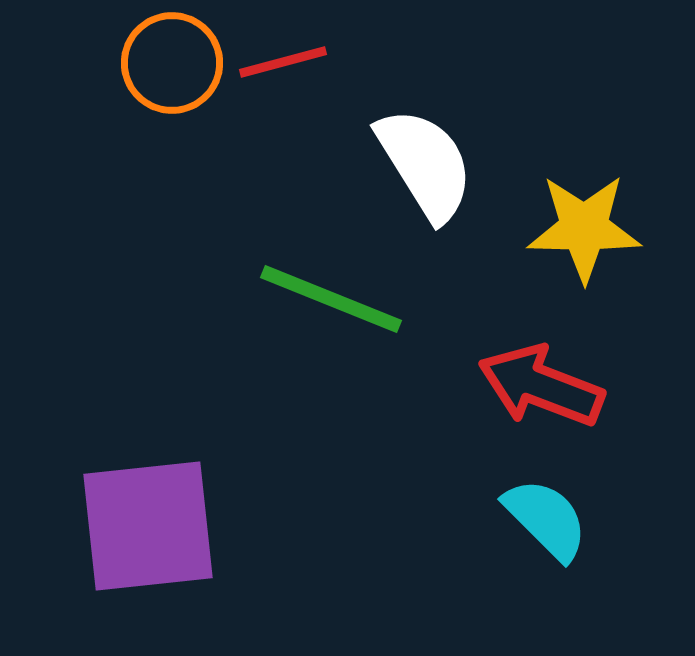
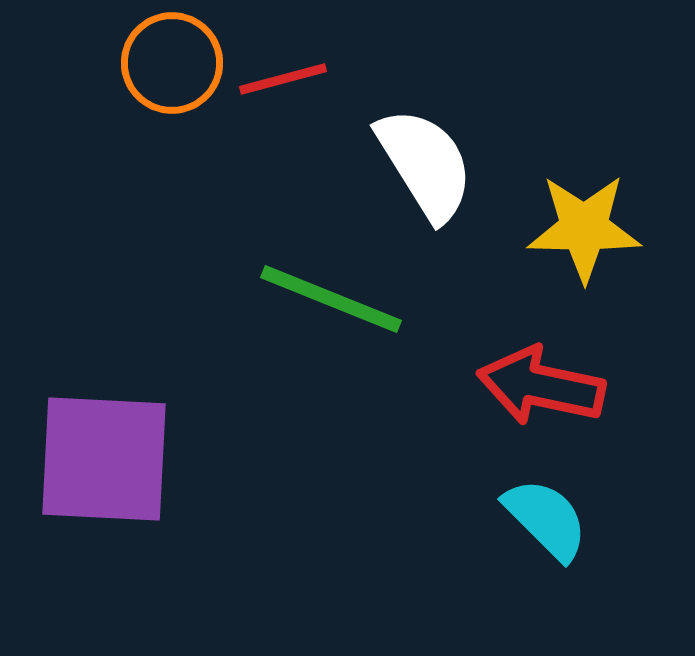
red line: moved 17 px down
red arrow: rotated 9 degrees counterclockwise
purple square: moved 44 px left, 67 px up; rotated 9 degrees clockwise
